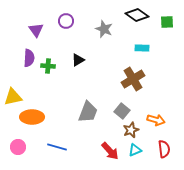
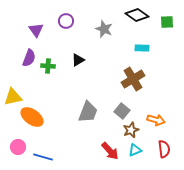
purple semicircle: rotated 18 degrees clockwise
orange ellipse: rotated 35 degrees clockwise
blue line: moved 14 px left, 10 px down
